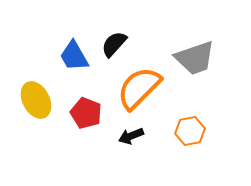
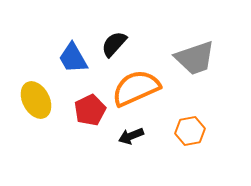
blue trapezoid: moved 1 px left, 2 px down
orange semicircle: moved 3 px left; rotated 21 degrees clockwise
red pentagon: moved 4 px right, 3 px up; rotated 24 degrees clockwise
